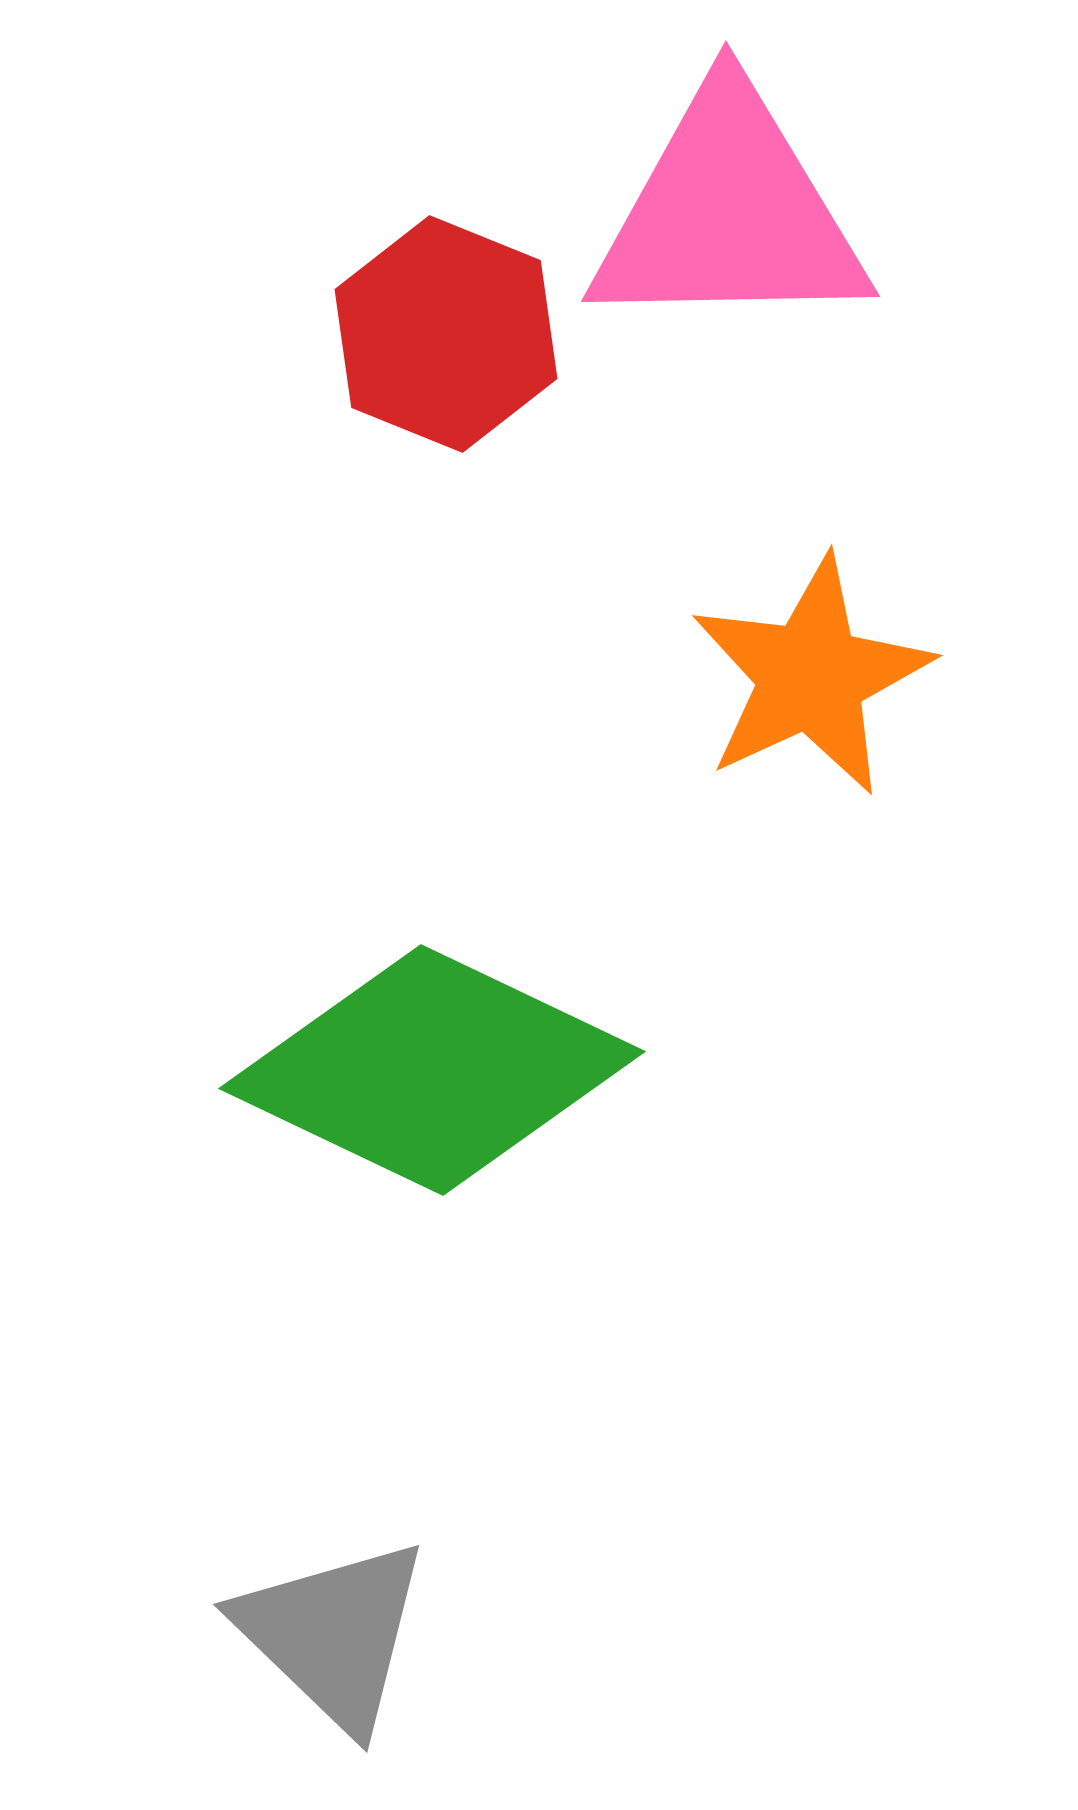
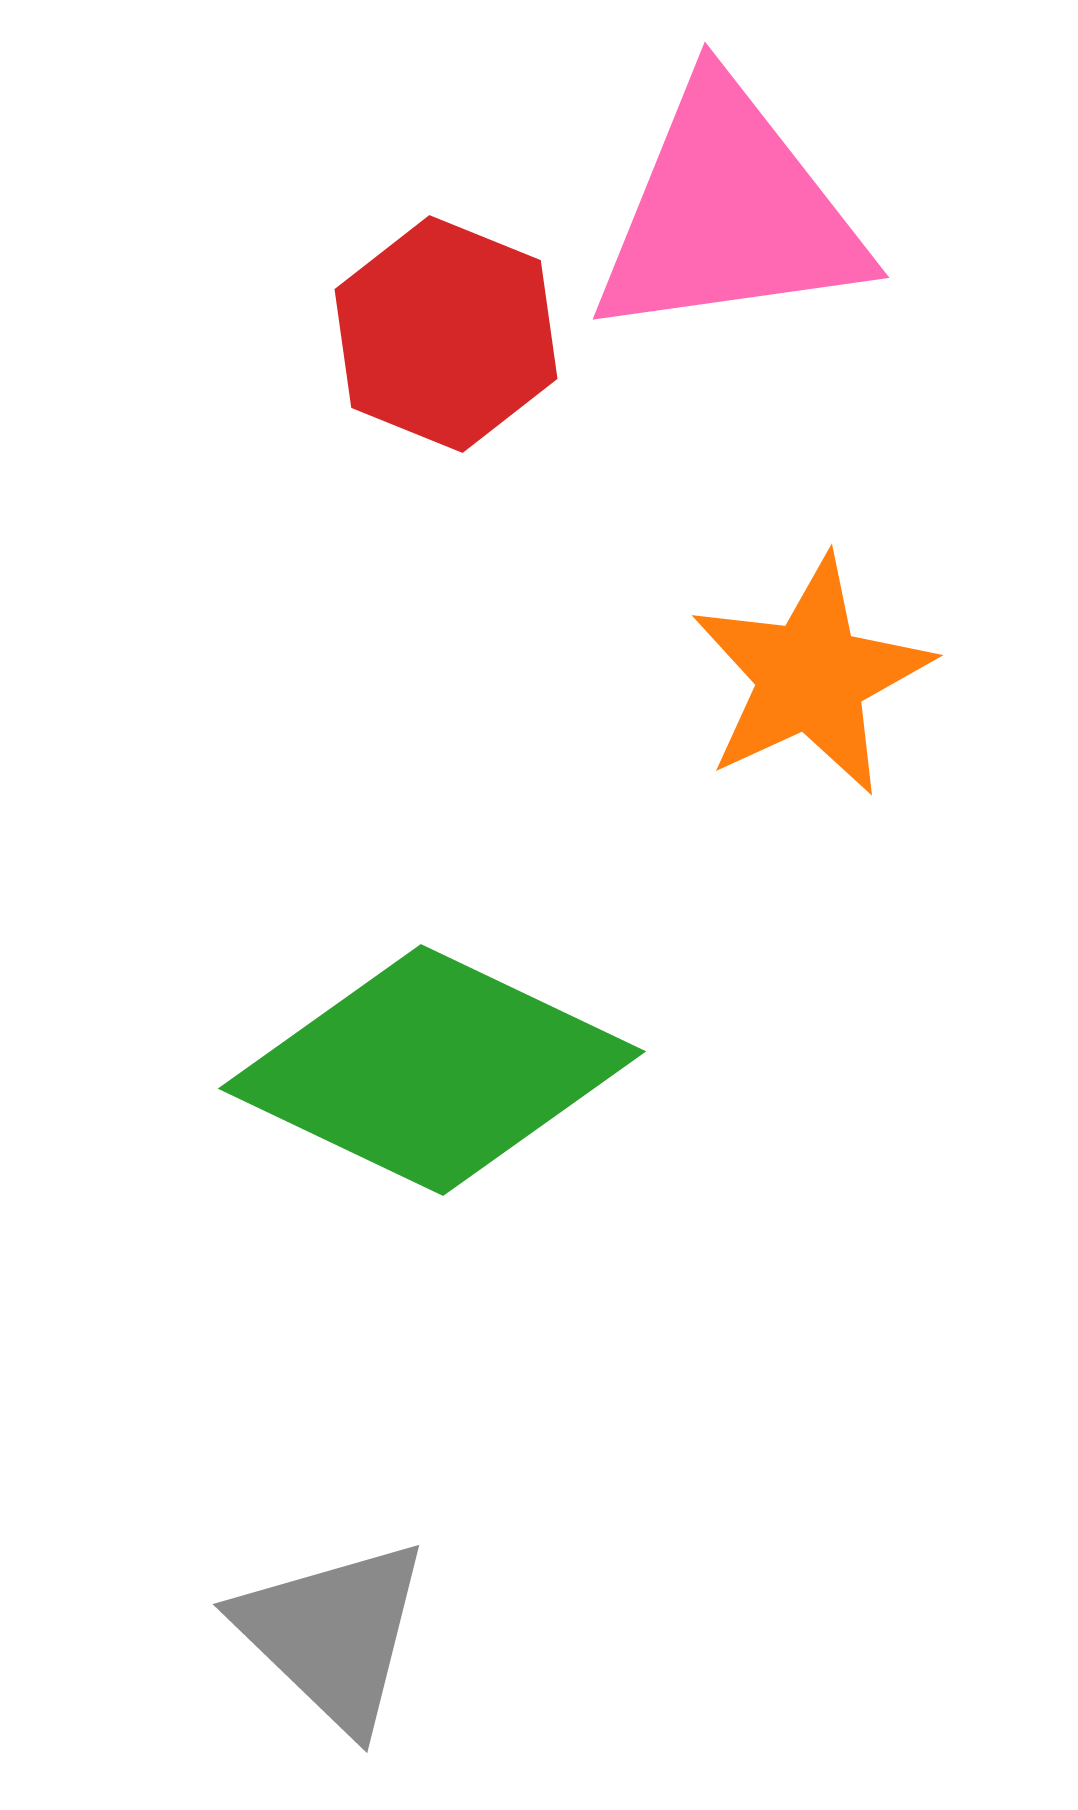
pink triangle: rotated 7 degrees counterclockwise
